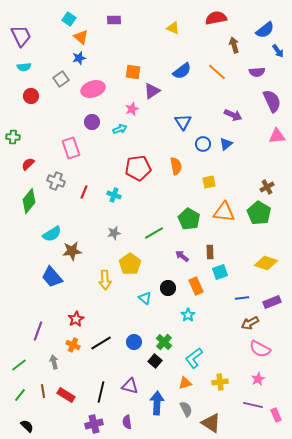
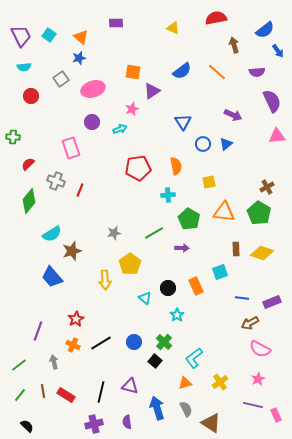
cyan square at (69, 19): moved 20 px left, 16 px down
purple rectangle at (114, 20): moved 2 px right, 3 px down
red line at (84, 192): moved 4 px left, 2 px up
cyan cross at (114, 195): moved 54 px right; rotated 24 degrees counterclockwise
brown star at (72, 251): rotated 12 degrees counterclockwise
brown rectangle at (210, 252): moved 26 px right, 3 px up
purple arrow at (182, 256): moved 8 px up; rotated 144 degrees clockwise
yellow diamond at (266, 263): moved 4 px left, 10 px up
blue line at (242, 298): rotated 16 degrees clockwise
cyan star at (188, 315): moved 11 px left
yellow cross at (220, 382): rotated 28 degrees counterclockwise
blue arrow at (157, 403): moved 5 px down; rotated 20 degrees counterclockwise
